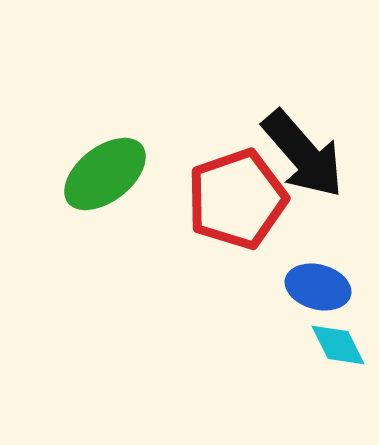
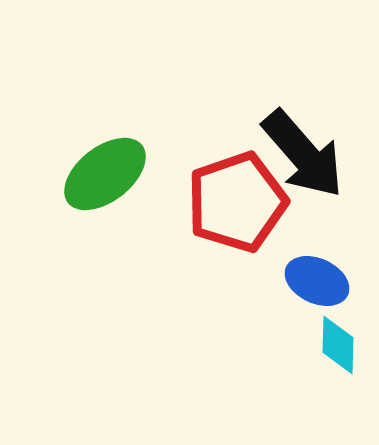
red pentagon: moved 3 px down
blue ellipse: moved 1 px left, 6 px up; rotated 10 degrees clockwise
cyan diamond: rotated 28 degrees clockwise
